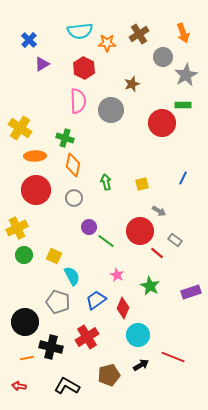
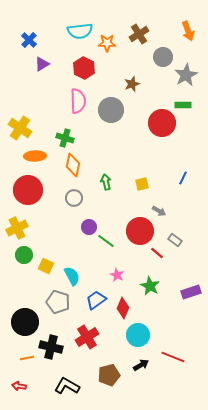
orange arrow at (183, 33): moved 5 px right, 2 px up
red circle at (36, 190): moved 8 px left
yellow square at (54, 256): moved 8 px left, 10 px down
